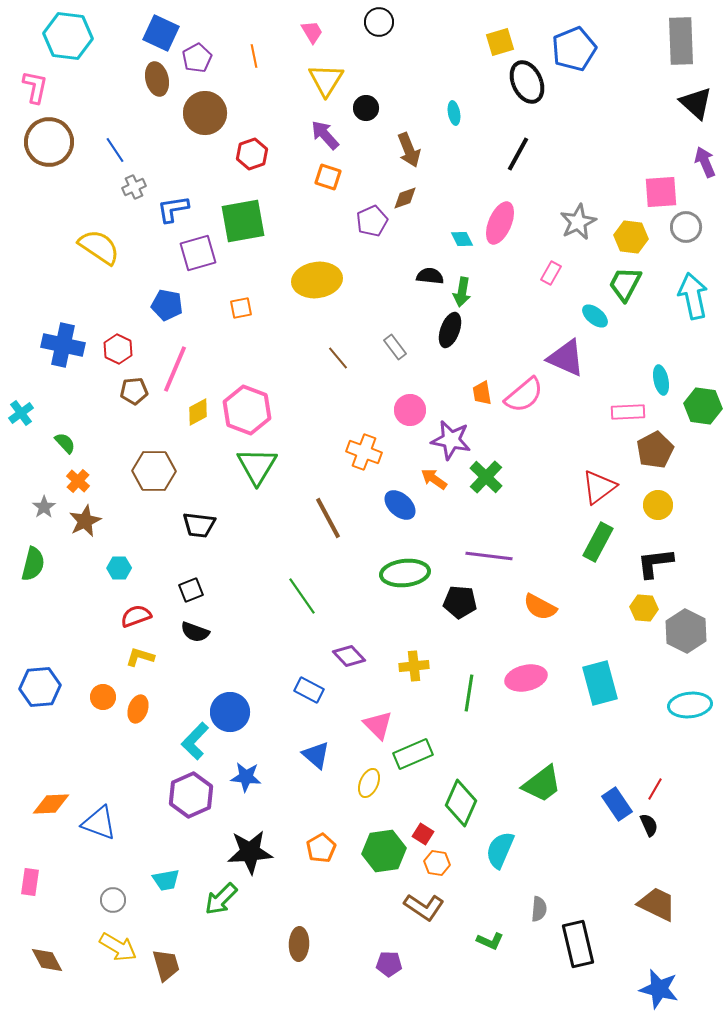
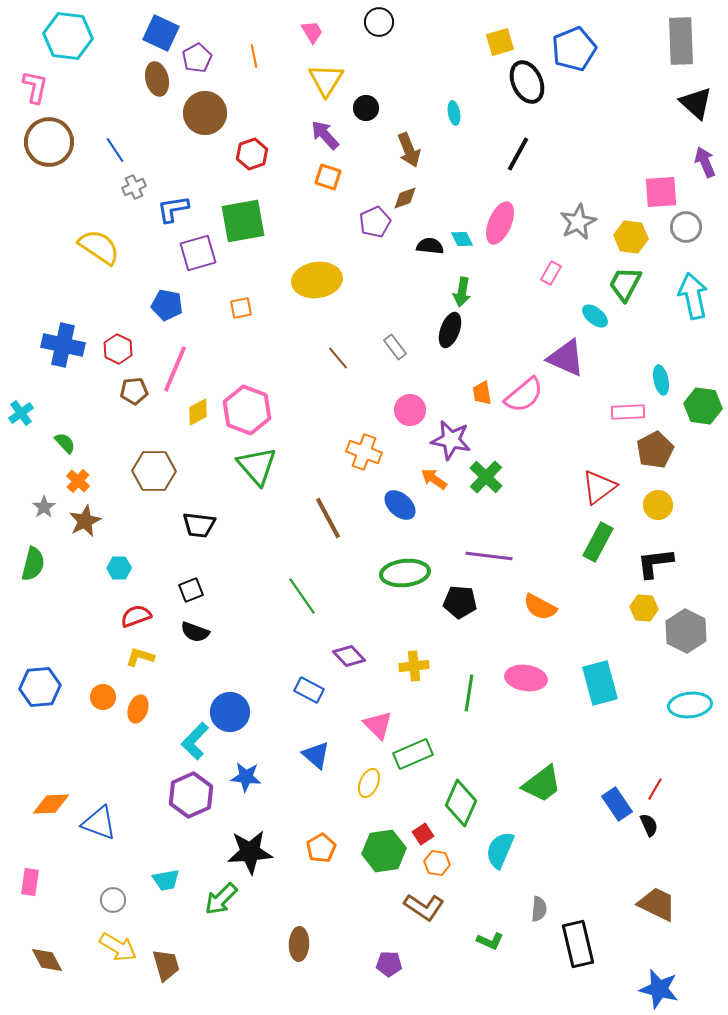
purple pentagon at (372, 221): moved 3 px right, 1 px down
black semicircle at (430, 276): moved 30 px up
green triangle at (257, 466): rotated 12 degrees counterclockwise
pink ellipse at (526, 678): rotated 21 degrees clockwise
red square at (423, 834): rotated 25 degrees clockwise
